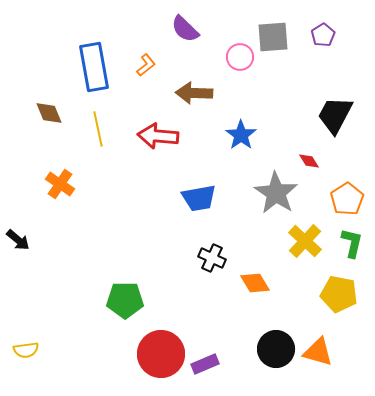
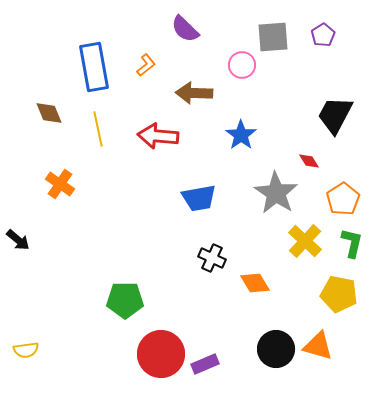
pink circle: moved 2 px right, 8 px down
orange pentagon: moved 4 px left
orange triangle: moved 6 px up
